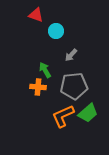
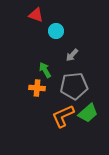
gray arrow: moved 1 px right
orange cross: moved 1 px left, 1 px down
